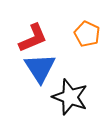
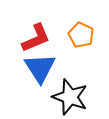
orange pentagon: moved 6 px left, 1 px down
red L-shape: moved 3 px right
